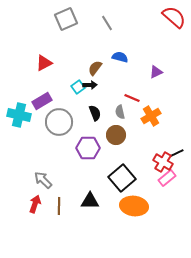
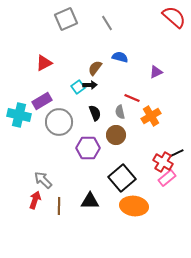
red arrow: moved 4 px up
